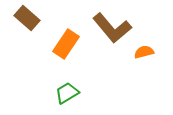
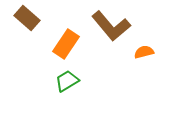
brown L-shape: moved 1 px left, 2 px up
green trapezoid: moved 12 px up
